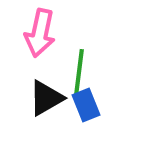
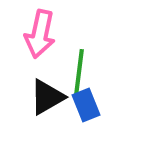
pink arrow: moved 1 px down
black triangle: moved 1 px right, 1 px up
